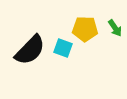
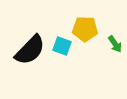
green arrow: moved 16 px down
cyan square: moved 1 px left, 2 px up
